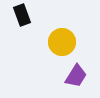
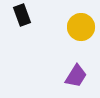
yellow circle: moved 19 px right, 15 px up
